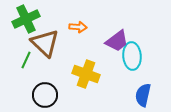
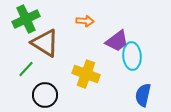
orange arrow: moved 7 px right, 6 px up
brown triangle: rotated 12 degrees counterclockwise
green line: moved 9 px down; rotated 18 degrees clockwise
